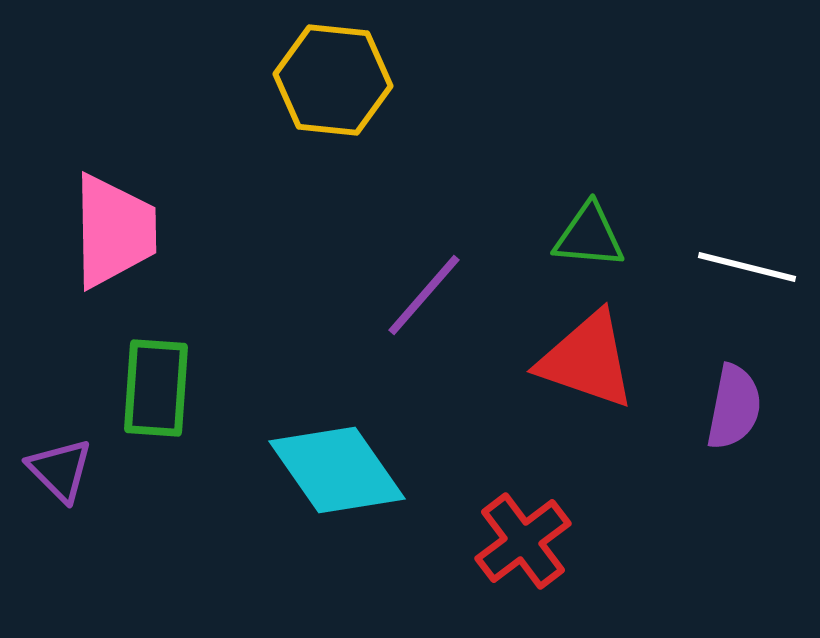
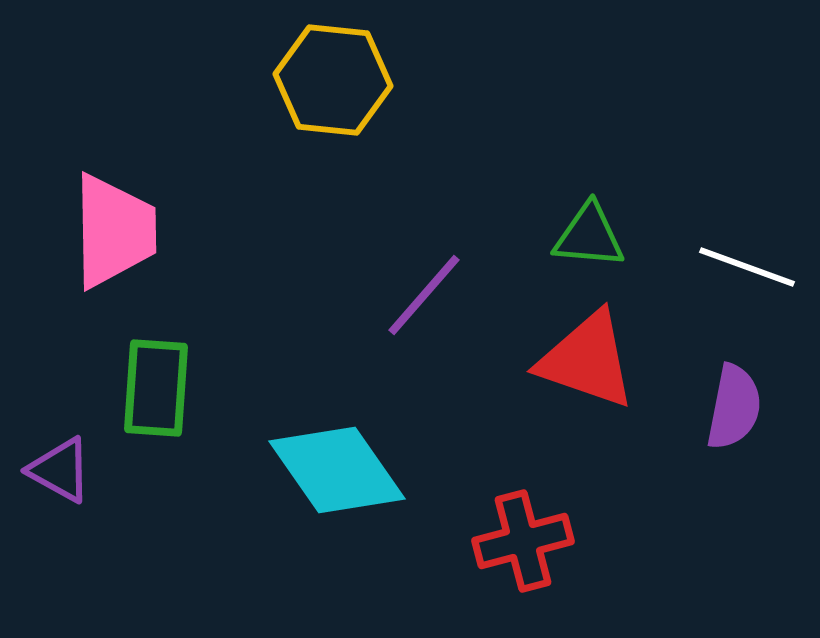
white line: rotated 6 degrees clockwise
purple triangle: rotated 16 degrees counterclockwise
red cross: rotated 22 degrees clockwise
